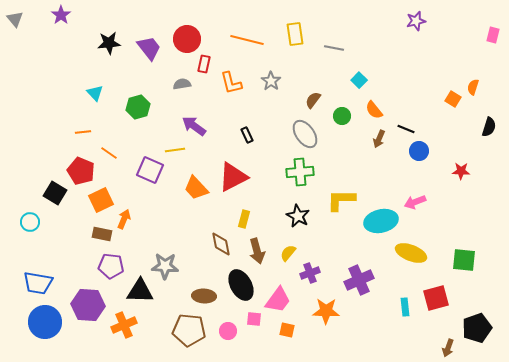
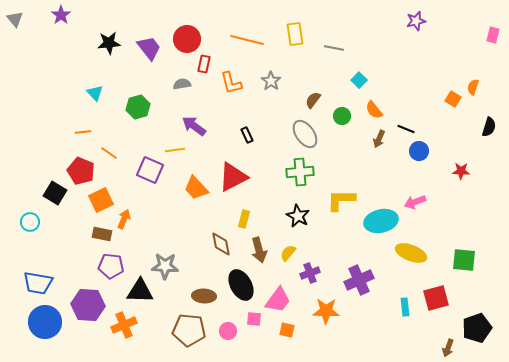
brown arrow at (257, 251): moved 2 px right, 1 px up
